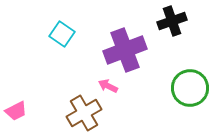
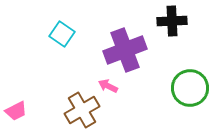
black cross: rotated 16 degrees clockwise
brown cross: moved 2 px left, 3 px up
